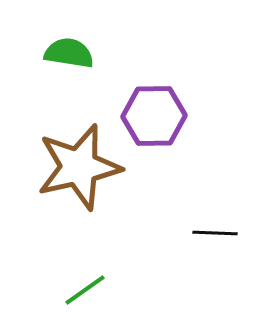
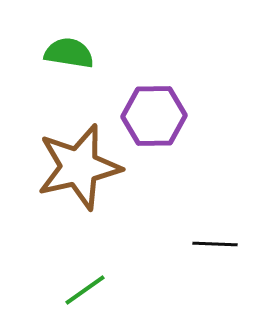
black line: moved 11 px down
